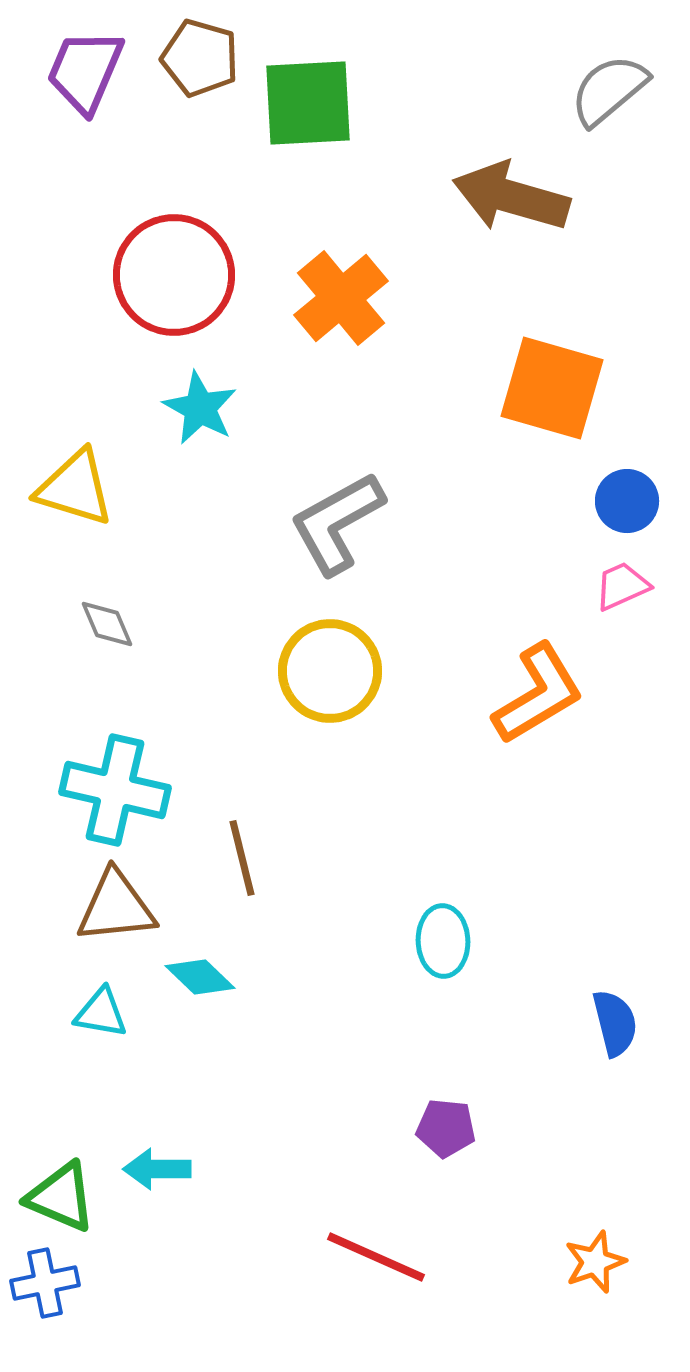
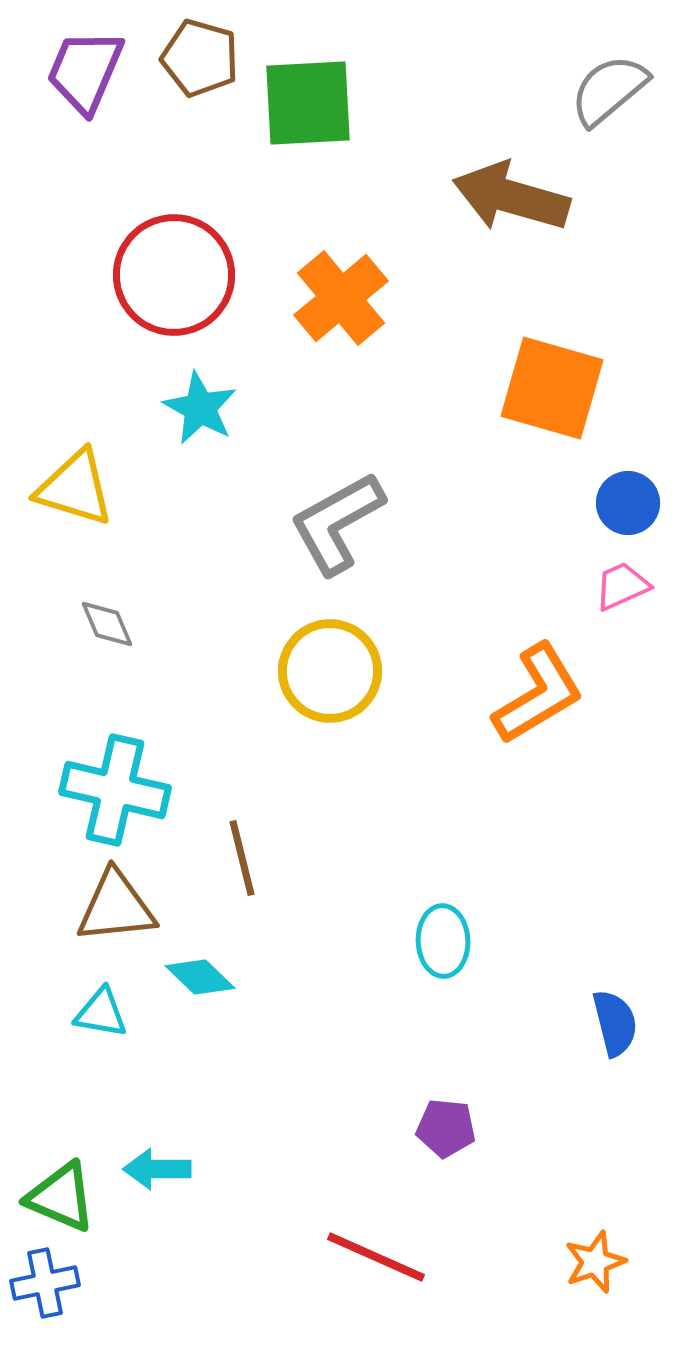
blue circle: moved 1 px right, 2 px down
